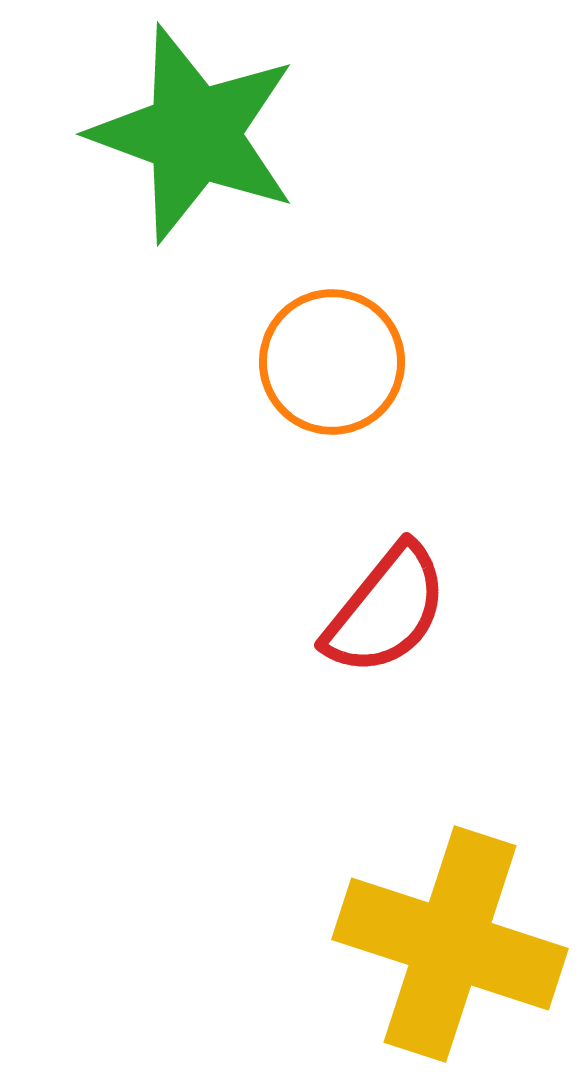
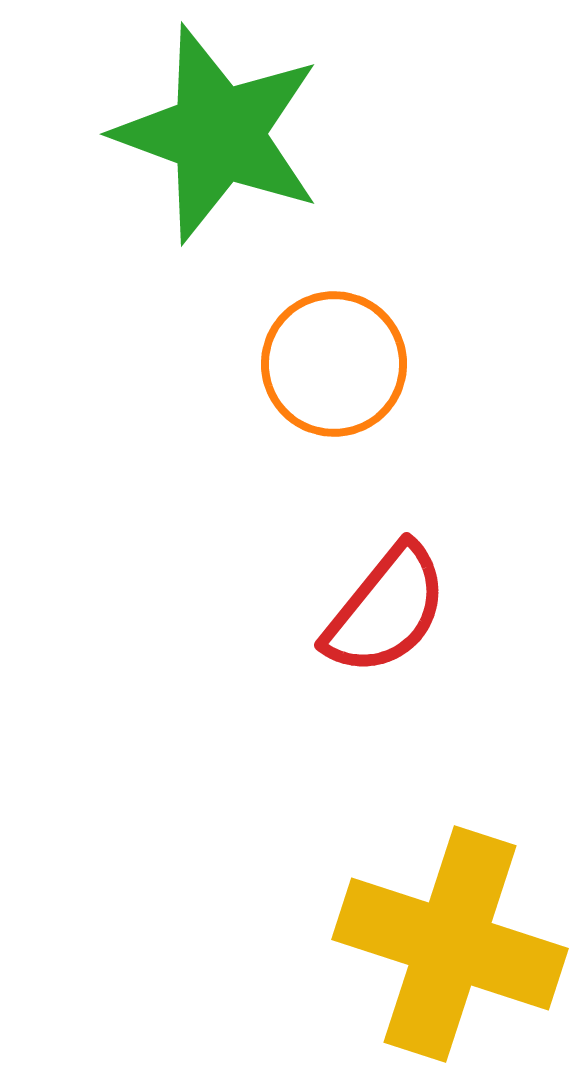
green star: moved 24 px right
orange circle: moved 2 px right, 2 px down
